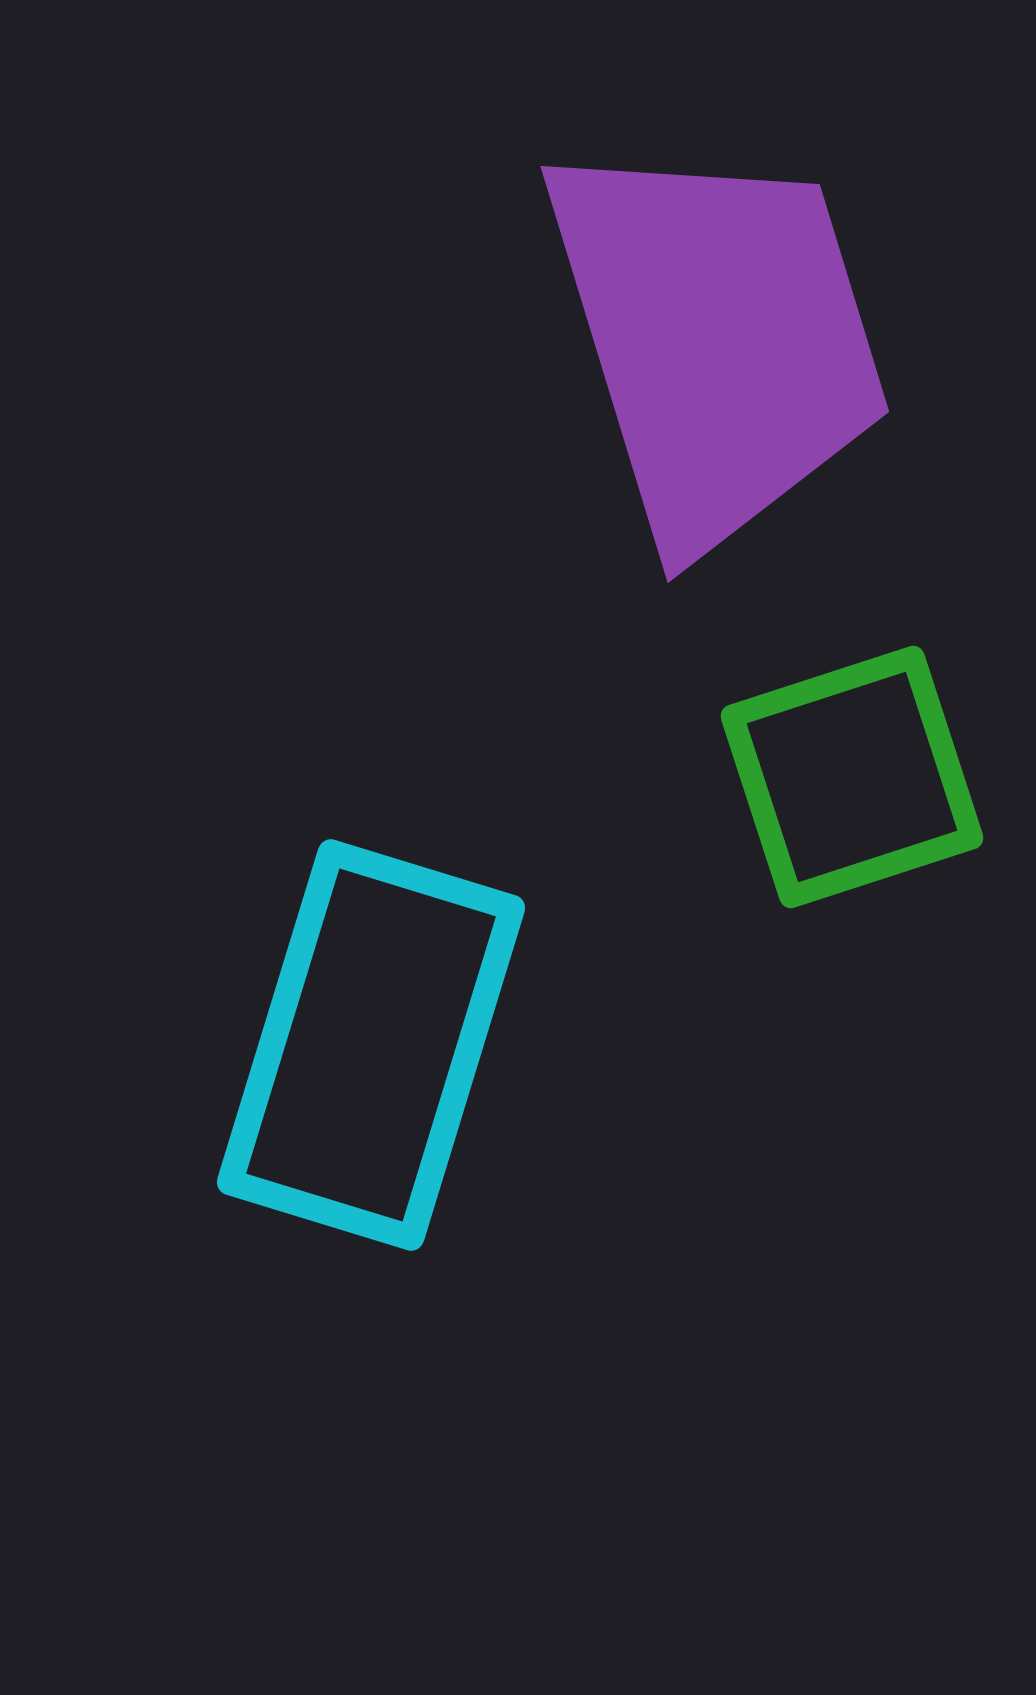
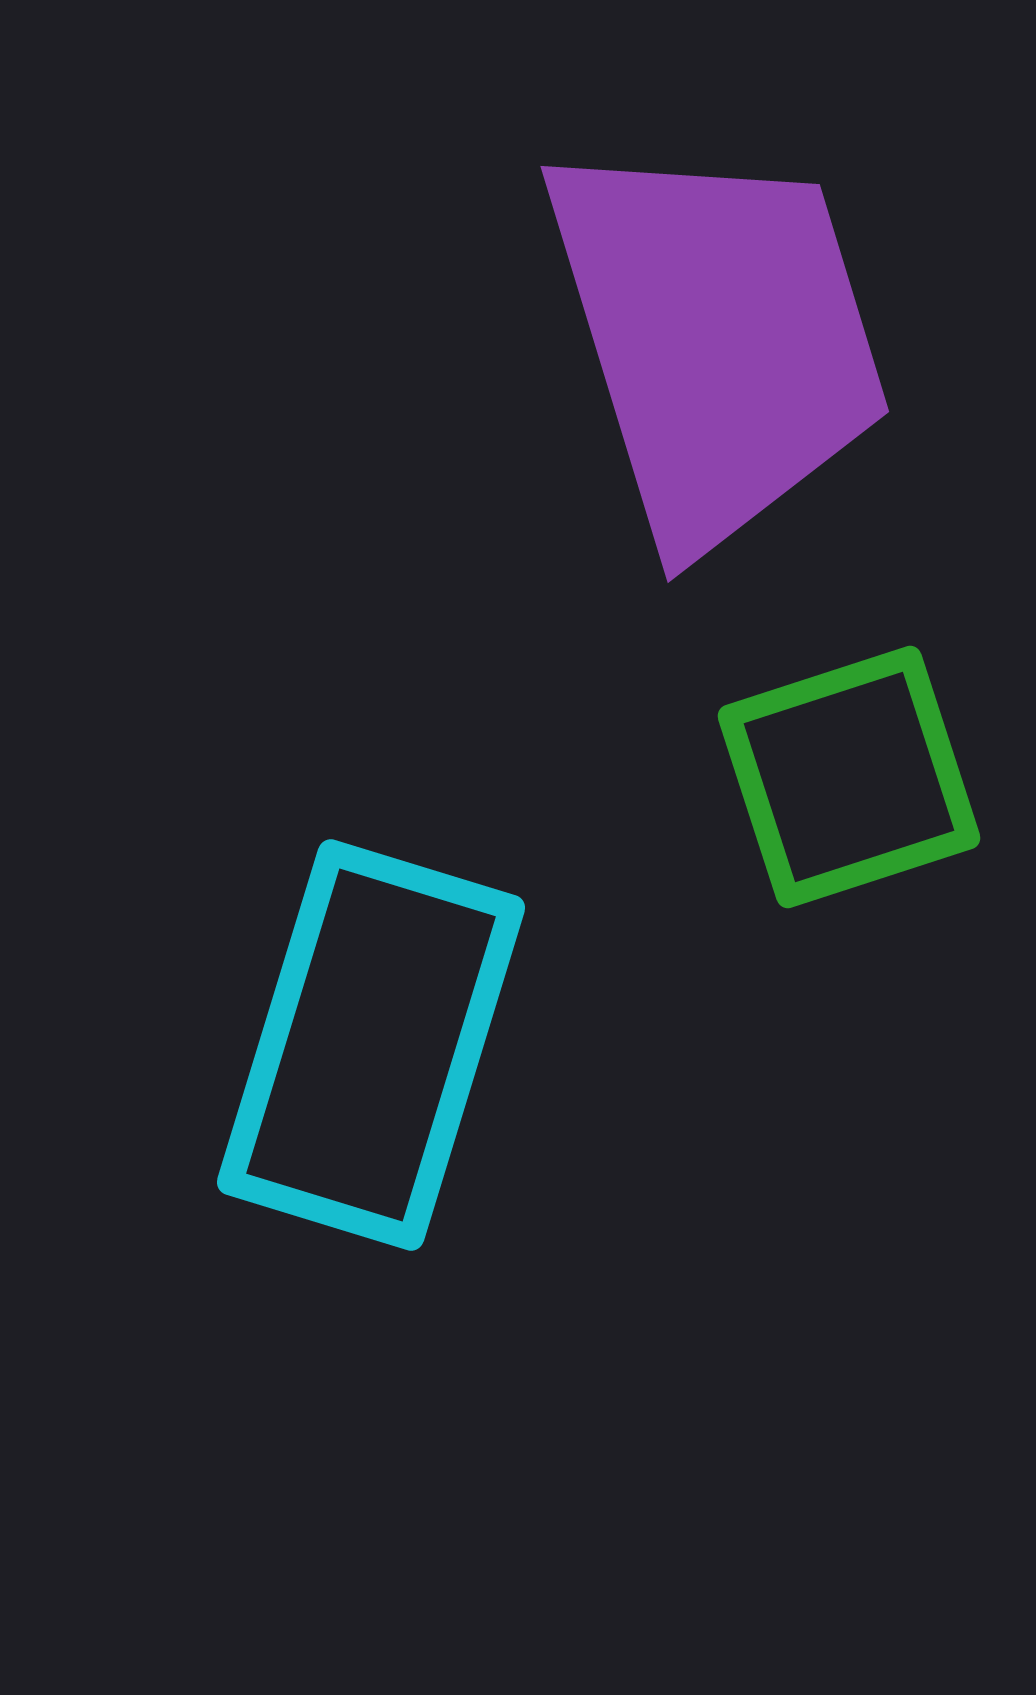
green square: moved 3 px left
